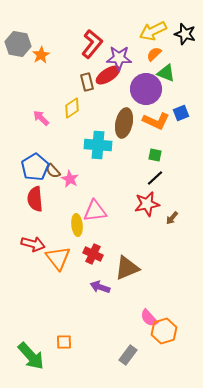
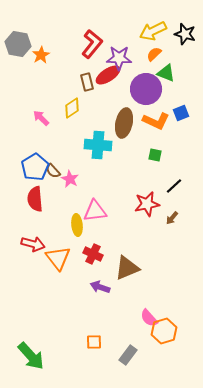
black line: moved 19 px right, 8 px down
orange square: moved 30 px right
